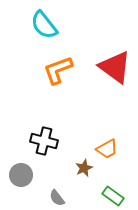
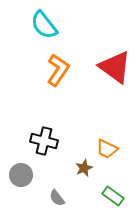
orange L-shape: rotated 144 degrees clockwise
orange trapezoid: rotated 55 degrees clockwise
